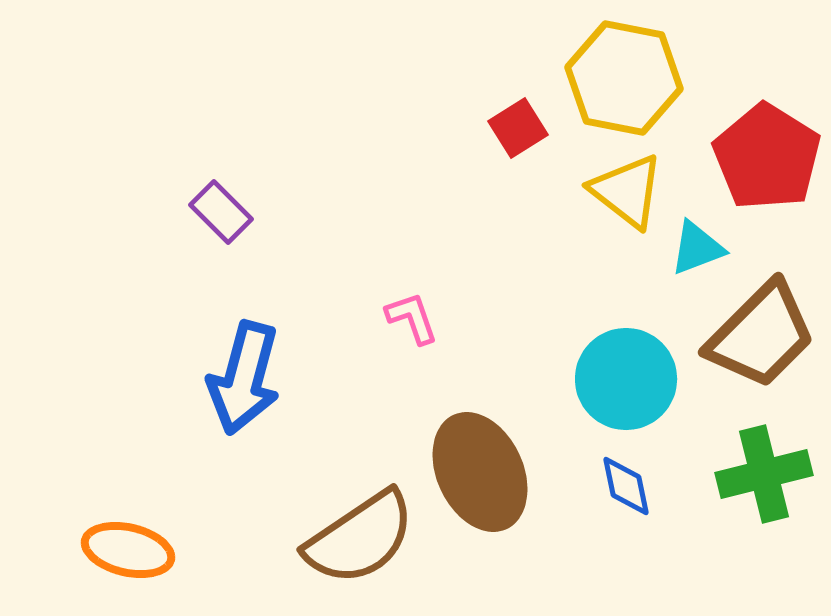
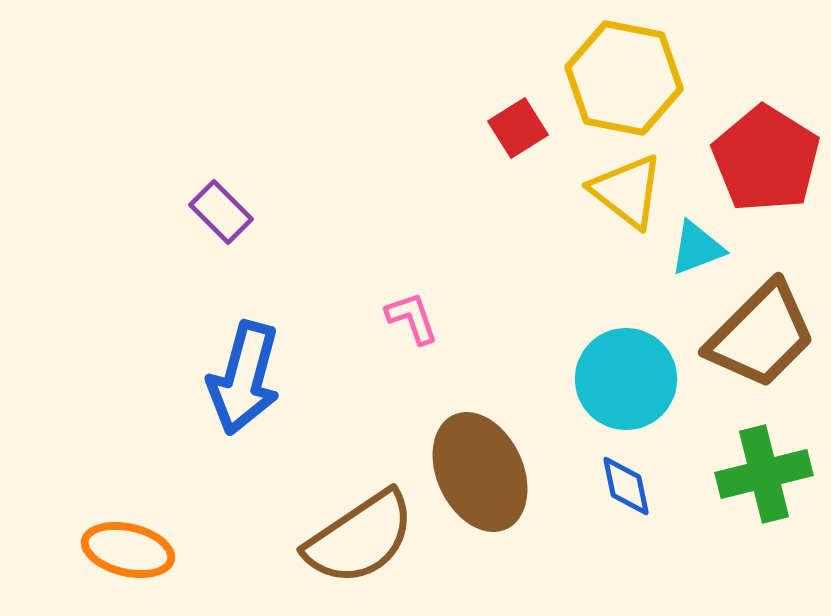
red pentagon: moved 1 px left, 2 px down
